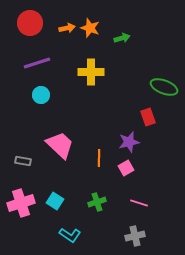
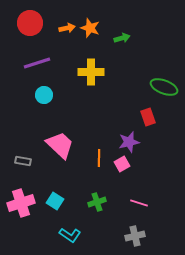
cyan circle: moved 3 px right
pink square: moved 4 px left, 4 px up
